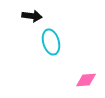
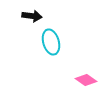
pink diamond: rotated 40 degrees clockwise
